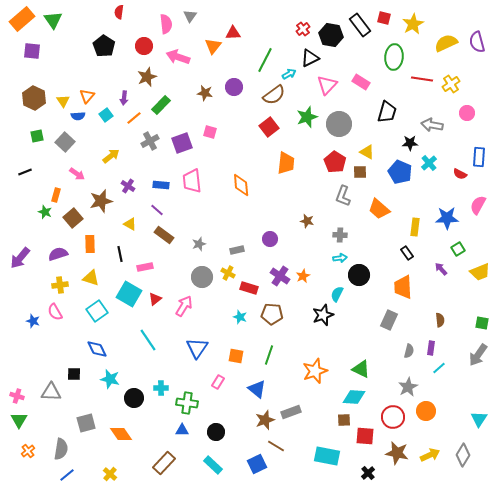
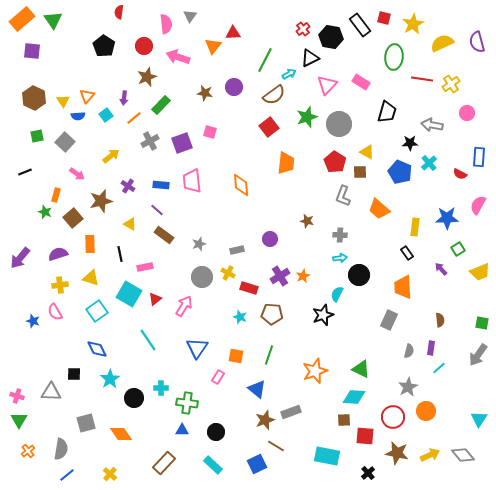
black hexagon at (331, 35): moved 2 px down
yellow semicircle at (446, 43): moved 4 px left
purple cross at (280, 276): rotated 24 degrees clockwise
cyan star at (110, 379): rotated 24 degrees clockwise
pink rectangle at (218, 382): moved 5 px up
gray diamond at (463, 455): rotated 70 degrees counterclockwise
